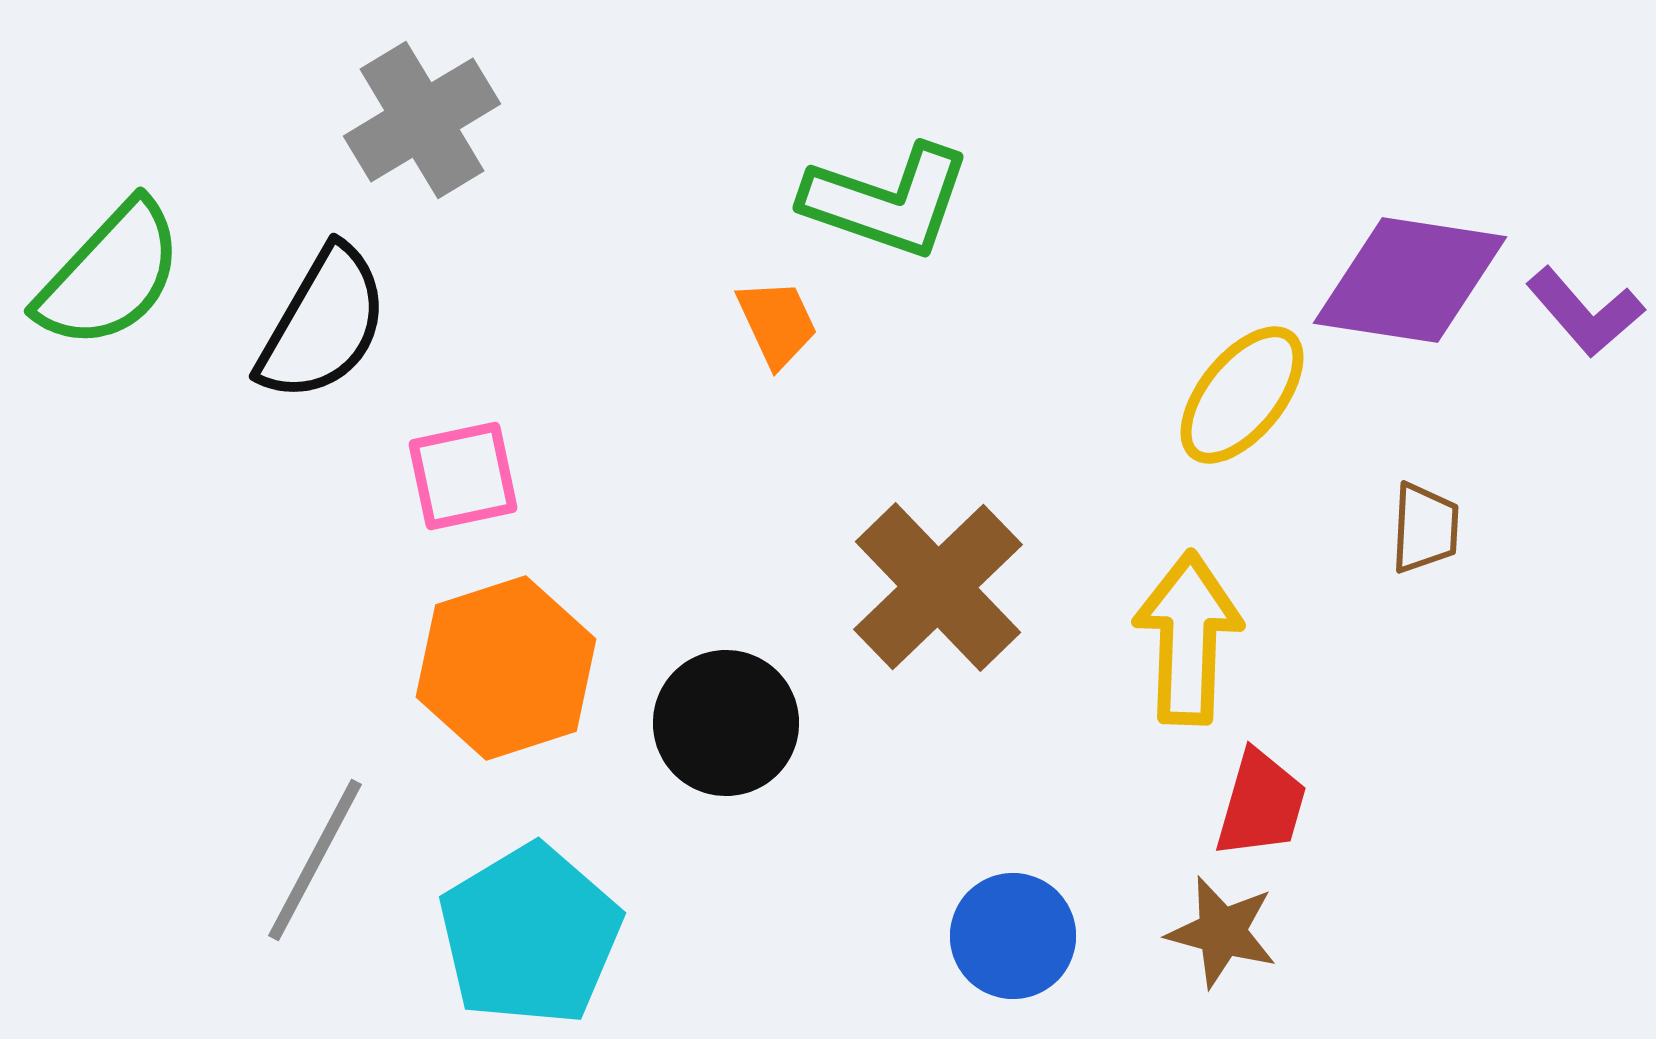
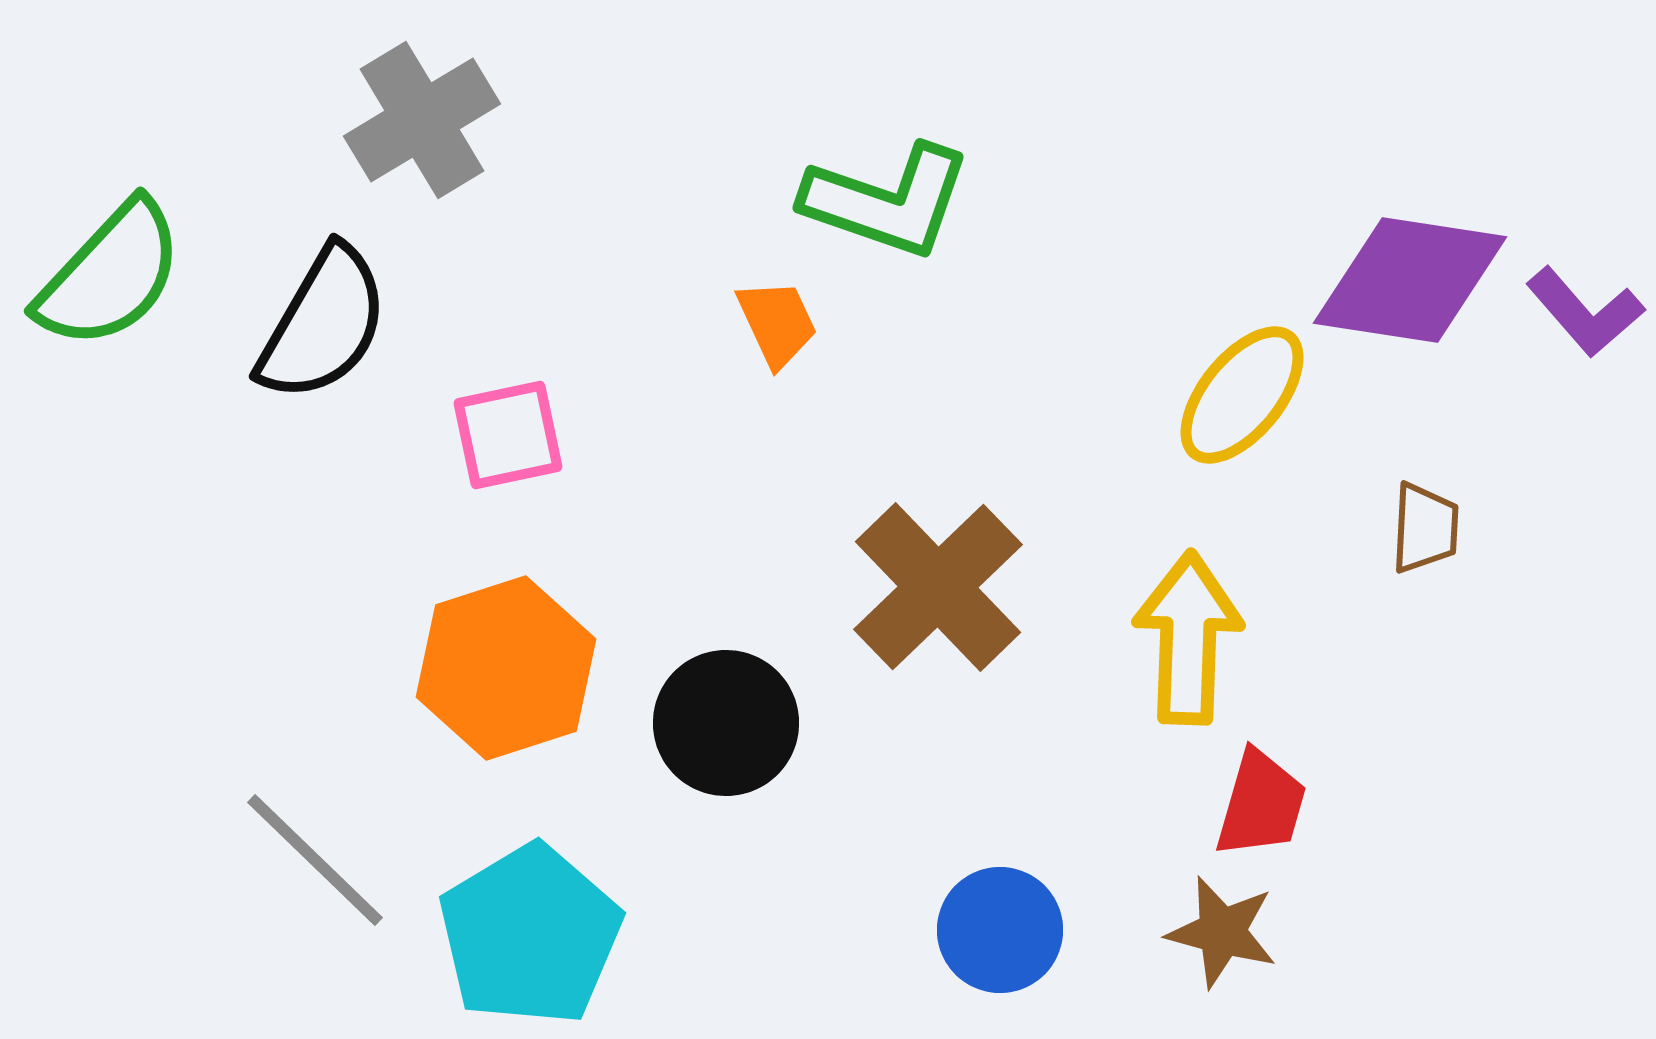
pink square: moved 45 px right, 41 px up
gray line: rotated 74 degrees counterclockwise
blue circle: moved 13 px left, 6 px up
